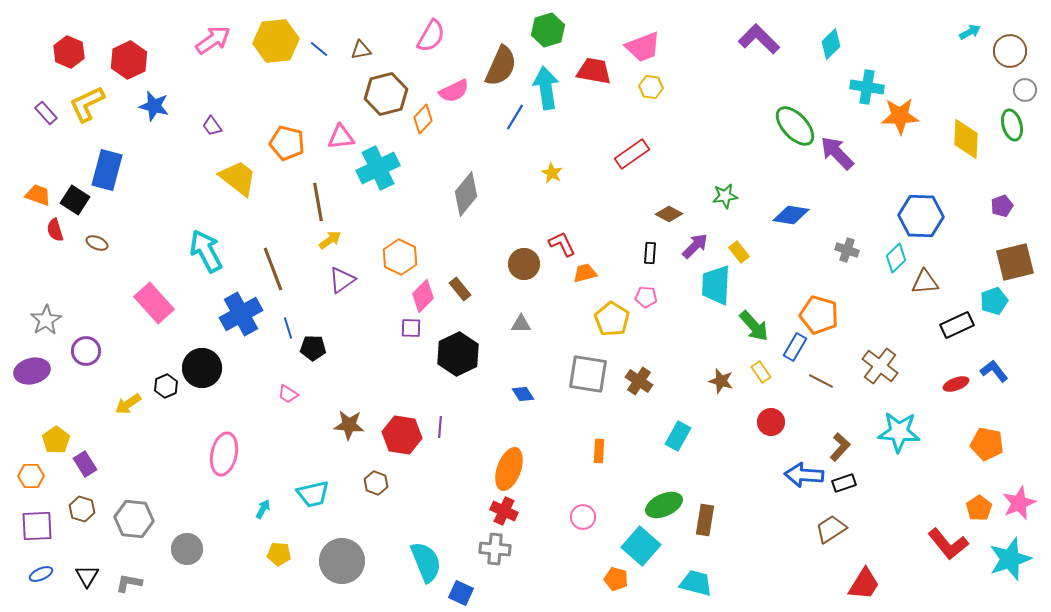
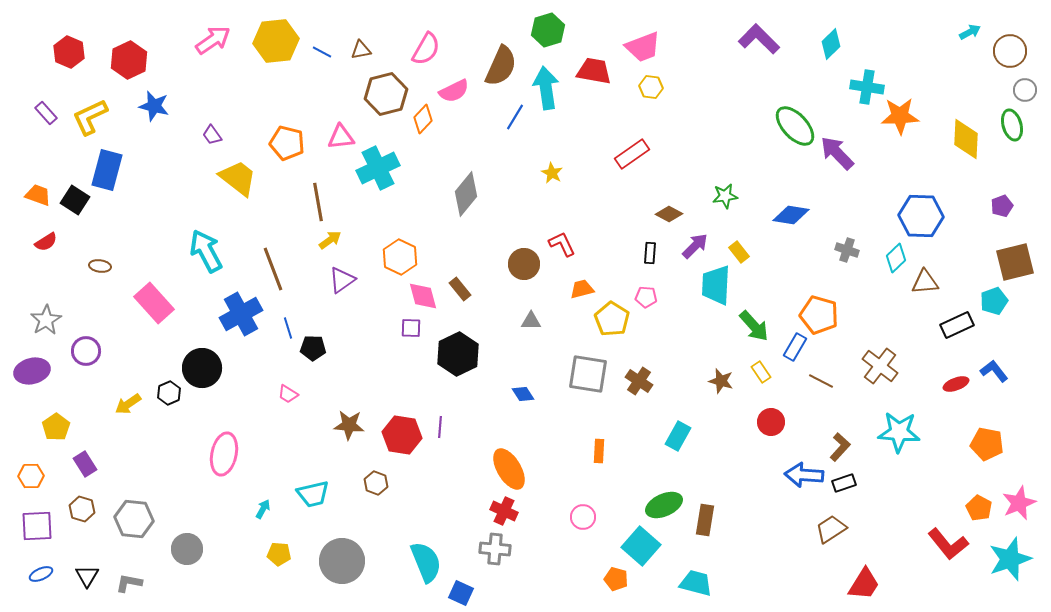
pink semicircle at (431, 36): moved 5 px left, 13 px down
blue line at (319, 49): moved 3 px right, 3 px down; rotated 12 degrees counterclockwise
yellow L-shape at (87, 104): moved 3 px right, 13 px down
purple trapezoid at (212, 126): moved 9 px down
red semicircle at (55, 230): moved 9 px left, 12 px down; rotated 105 degrees counterclockwise
brown ellipse at (97, 243): moved 3 px right, 23 px down; rotated 15 degrees counterclockwise
orange trapezoid at (585, 273): moved 3 px left, 16 px down
pink diamond at (423, 296): rotated 60 degrees counterclockwise
gray triangle at (521, 324): moved 10 px right, 3 px up
black hexagon at (166, 386): moved 3 px right, 7 px down
yellow pentagon at (56, 440): moved 13 px up
orange ellipse at (509, 469): rotated 51 degrees counterclockwise
orange pentagon at (979, 508): rotated 10 degrees counterclockwise
